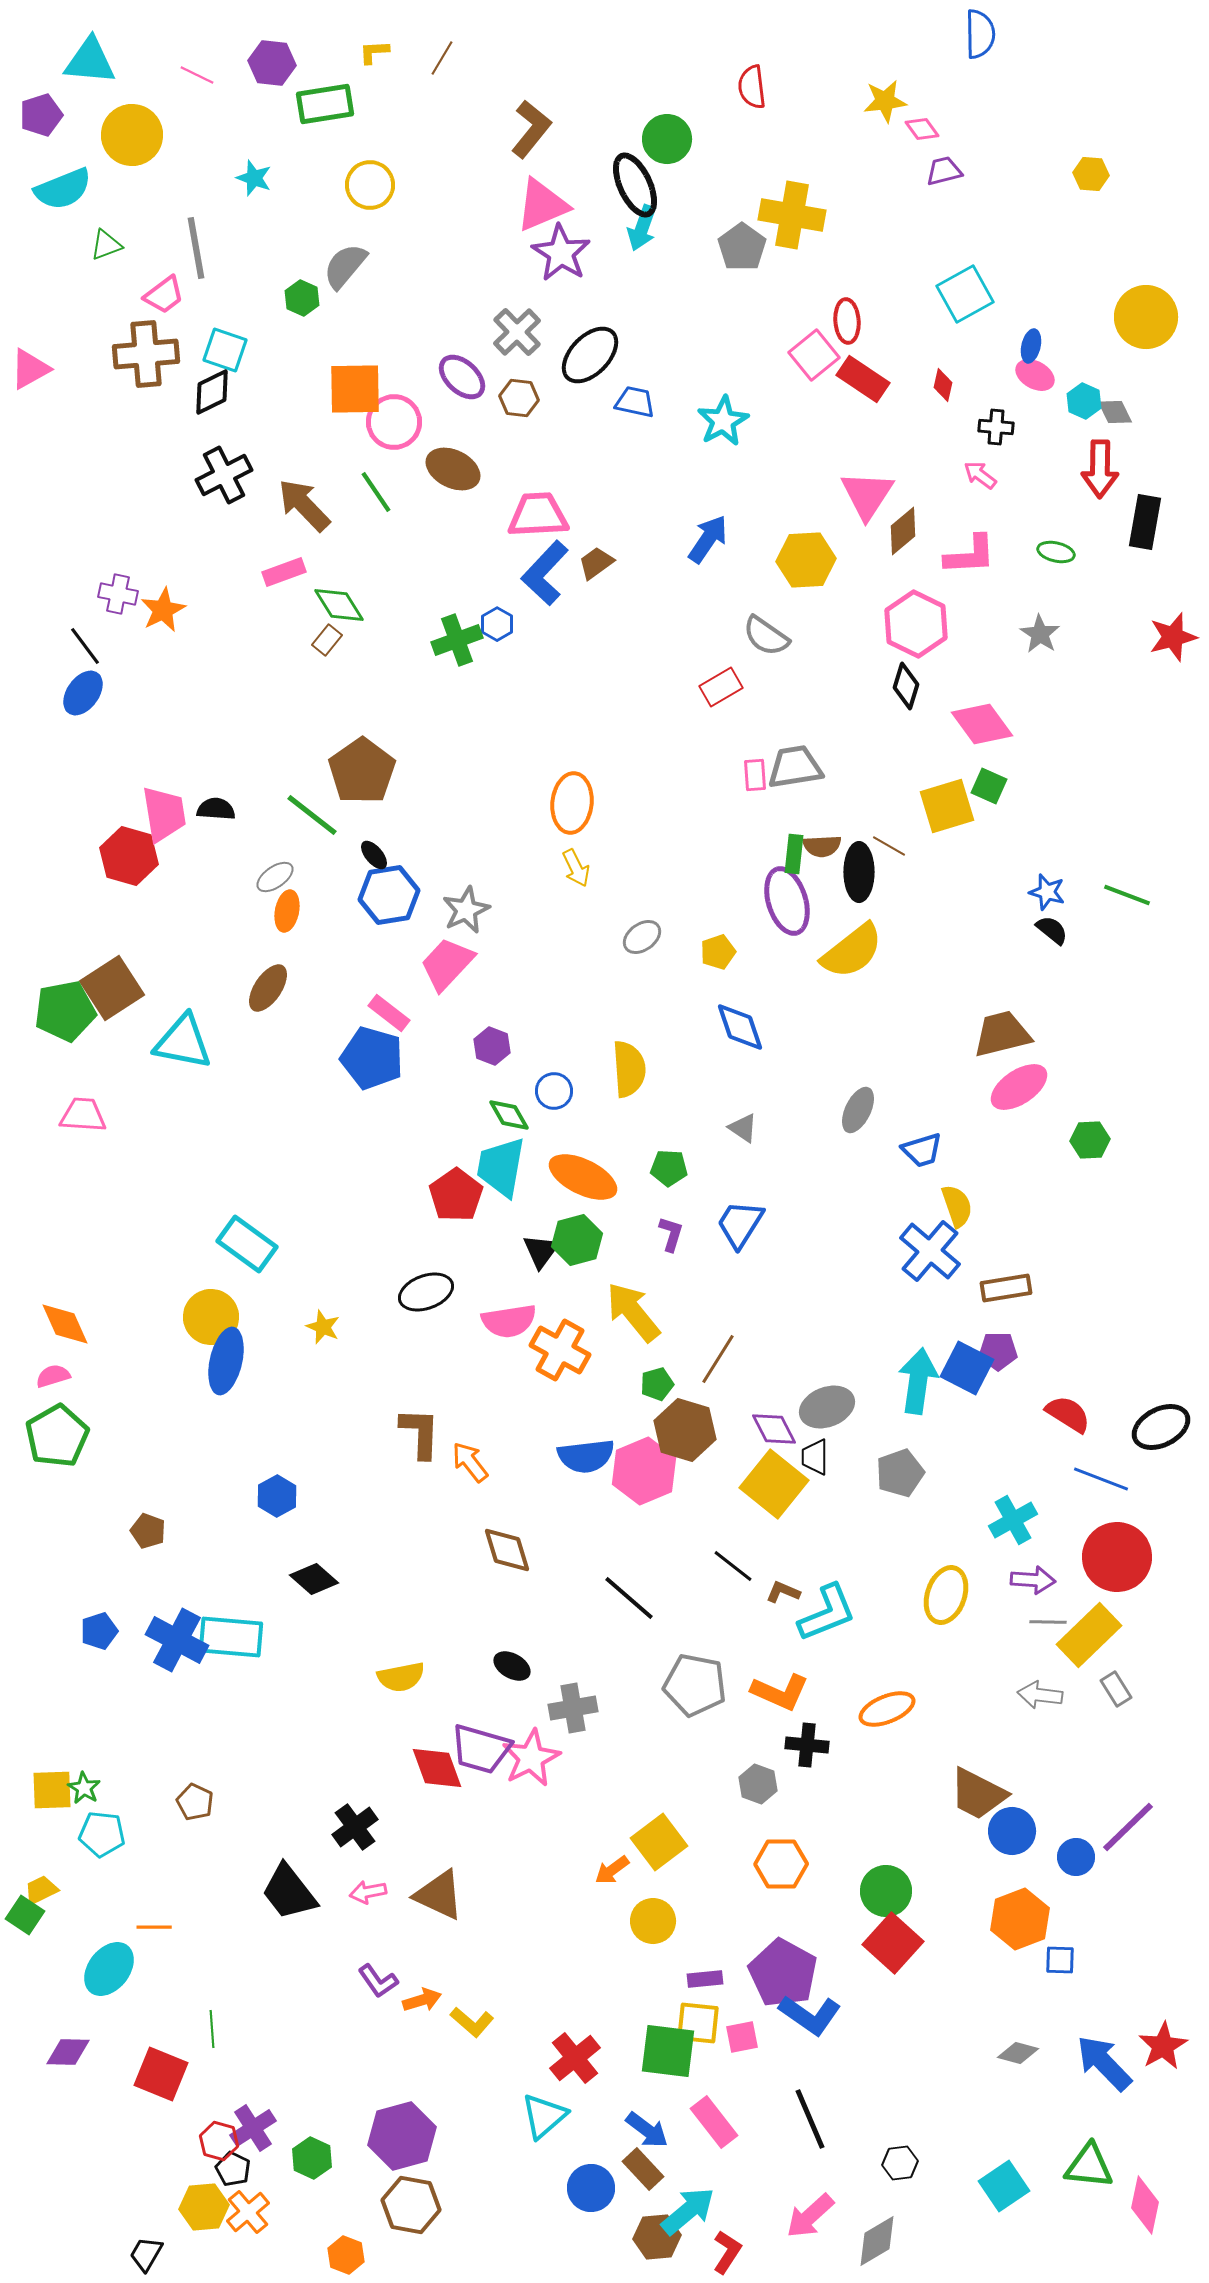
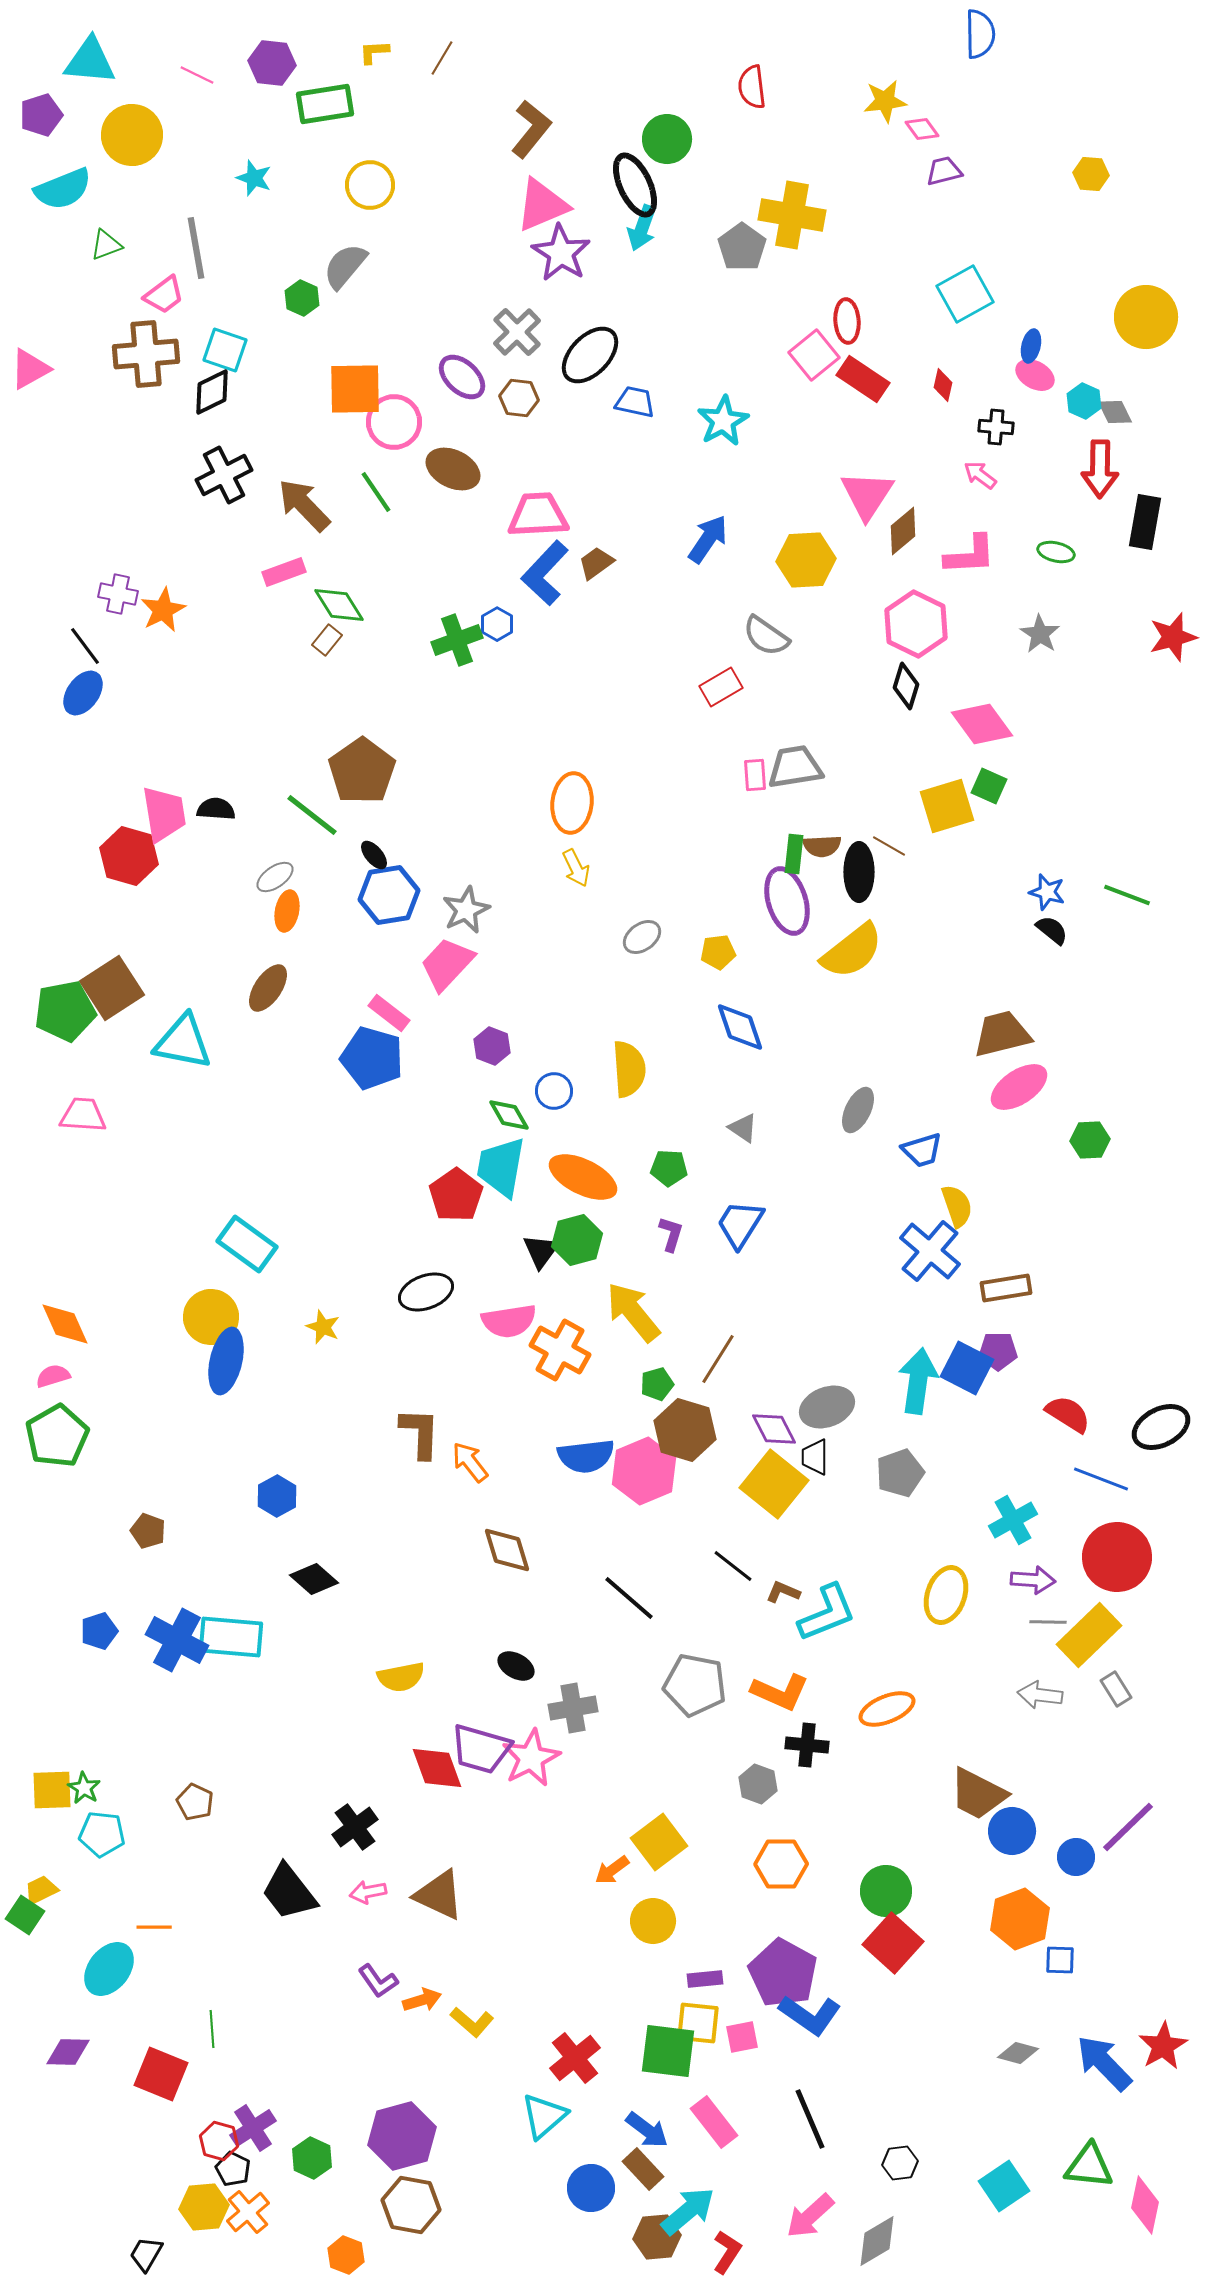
yellow pentagon at (718, 952): rotated 12 degrees clockwise
black ellipse at (512, 1666): moved 4 px right
